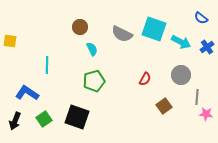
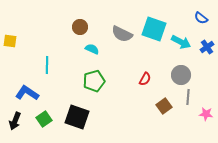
cyan semicircle: rotated 40 degrees counterclockwise
gray line: moved 9 px left
